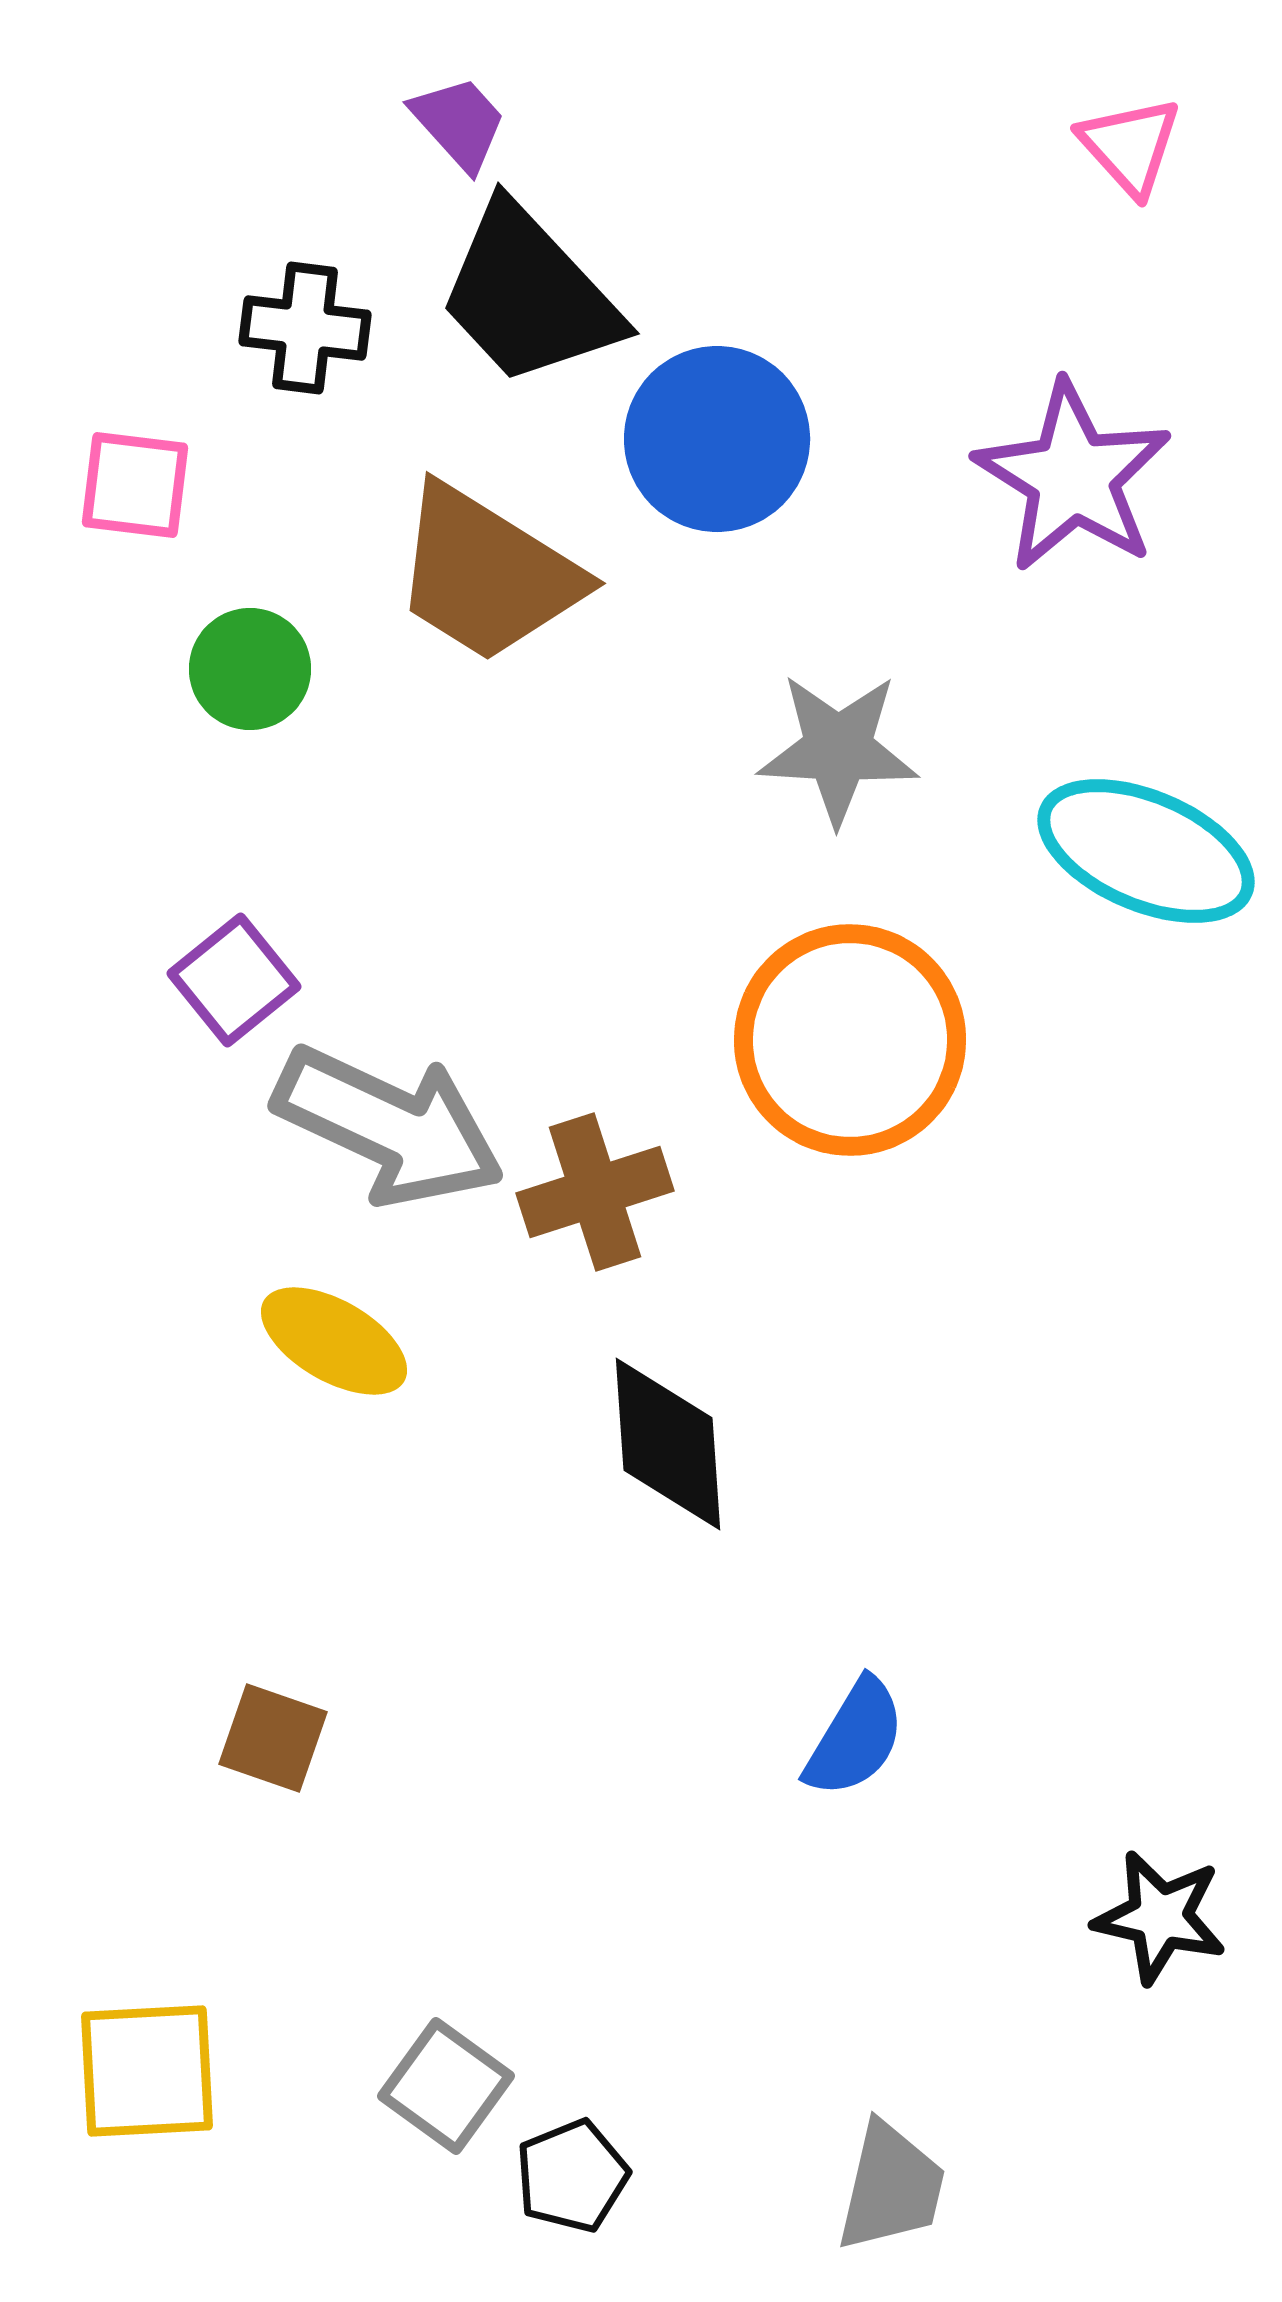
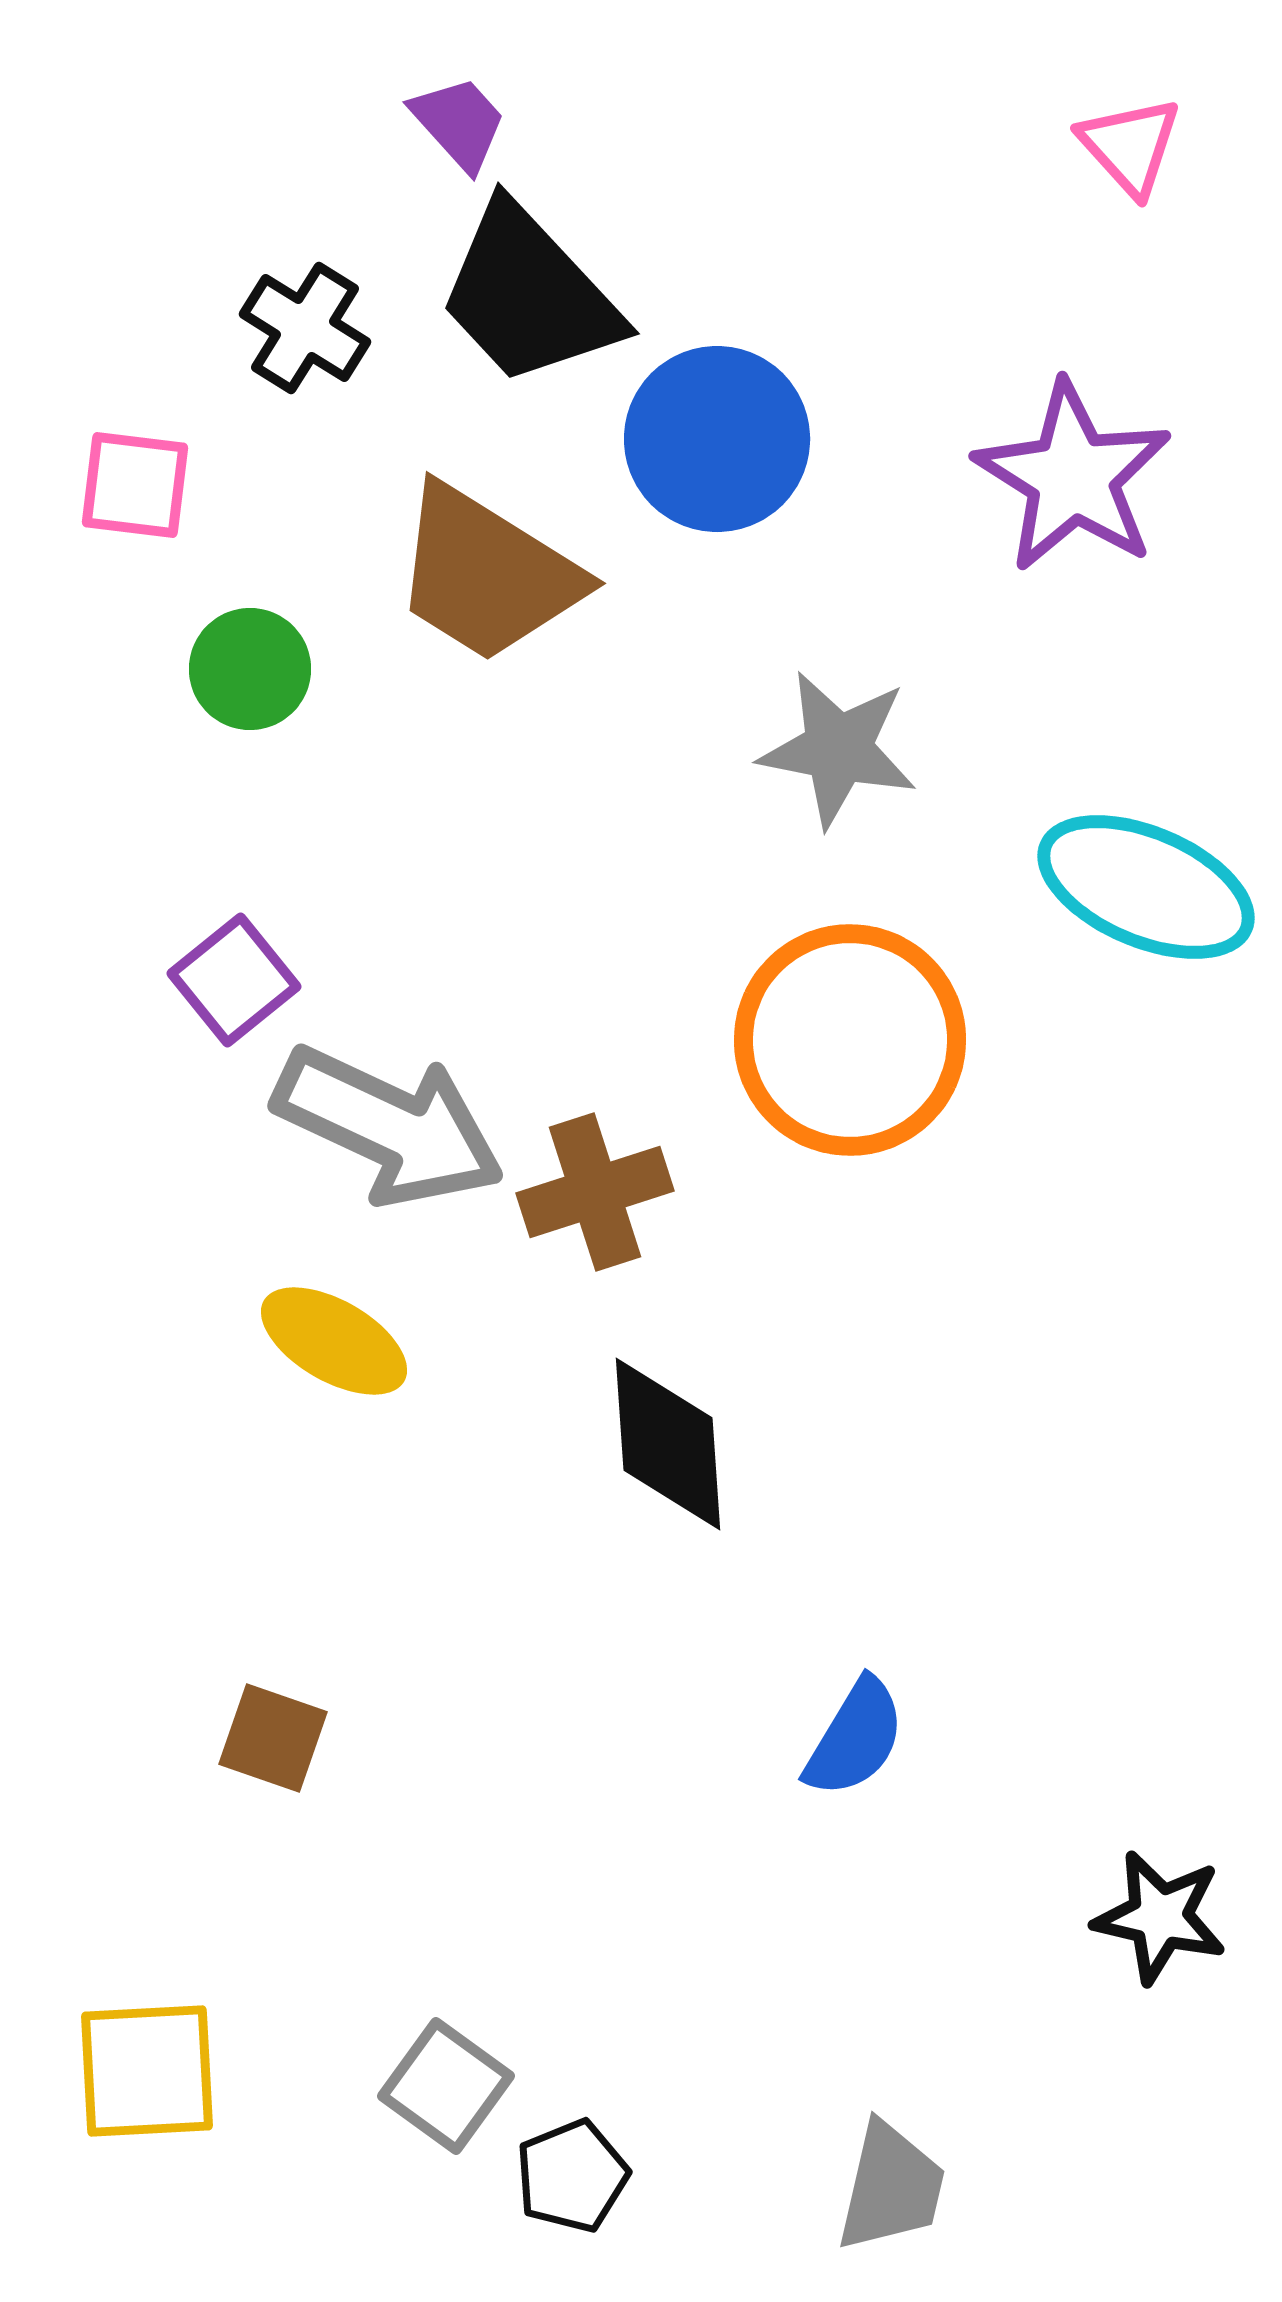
black cross: rotated 25 degrees clockwise
gray star: rotated 8 degrees clockwise
cyan ellipse: moved 36 px down
